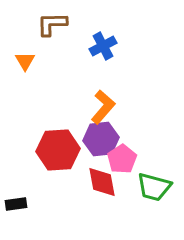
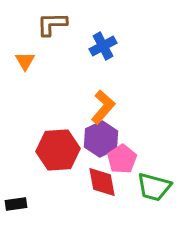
purple hexagon: rotated 20 degrees counterclockwise
